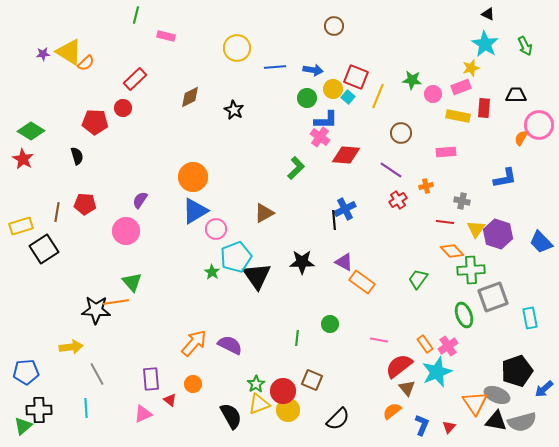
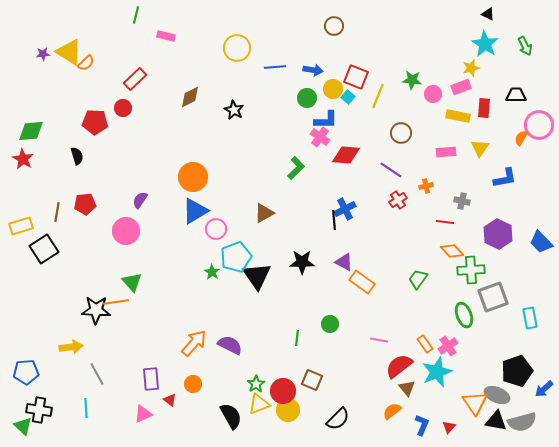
green diamond at (31, 131): rotated 36 degrees counterclockwise
red pentagon at (85, 204): rotated 10 degrees counterclockwise
yellow triangle at (476, 229): moved 4 px right, 81 px up
purple hexagon at (498, 234): rotated 8 degrees clockwise
black cross at (39, 410): rotated 10 degrees clockwise
green triangle at (23, 426): rotated 36 degrees counterclockwise
